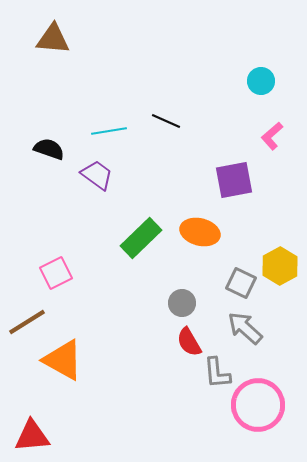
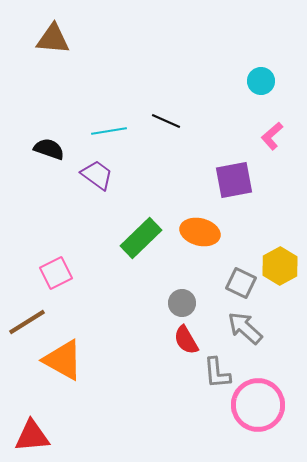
red semicircle: moved 3 px left, 2 px up
